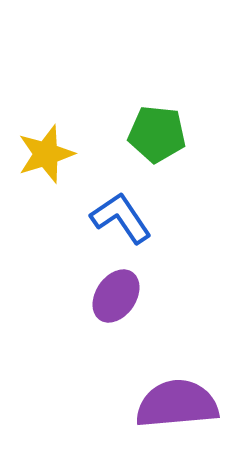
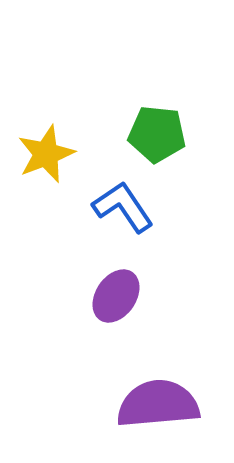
yellow star: rotated 4 degrees counterclockwise
blue L-shape: moved 2 px right, 11 px up
purple semicircle: moved 19 px left
